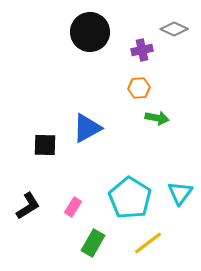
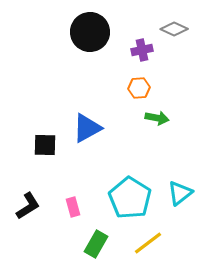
cyan triangle: rotated 16 degrees clockwise
pink rectangle: rotated 48 degrees counterclockwise
green rectangle: moved 3 px right, 1 px down
